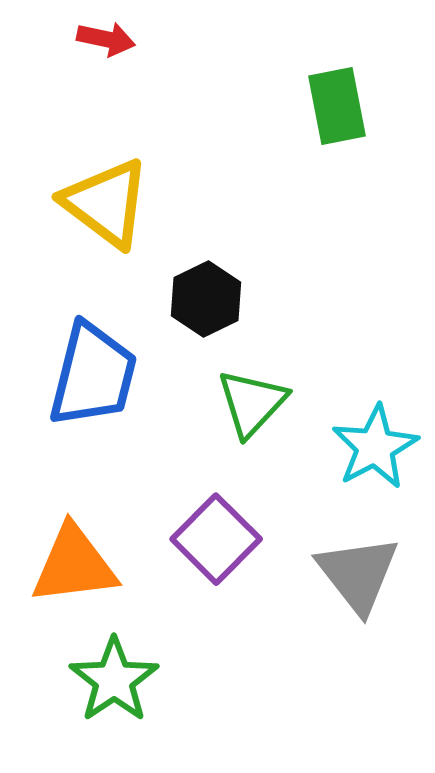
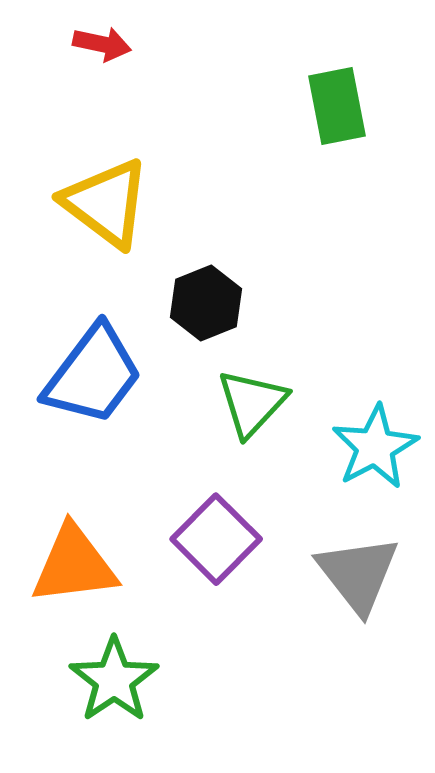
red arrow: moved 4 px left, 5 px down
black hexagon: moved 4 px down; rotated 4 degrees clockwise
blue trapezoid: rotated 23 degrees clockwise
